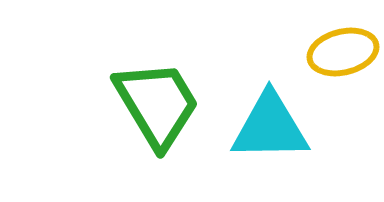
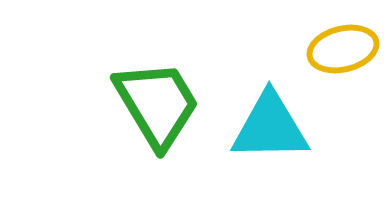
yellow ellipse: moved 3 px up
